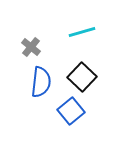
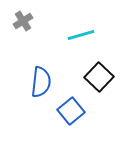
cyan line: moved 1 px left, 3 px down
gray cross: moved 8 px left, 26 px up; rotated 18 degrees clockwise
black square: moved 17 px right
